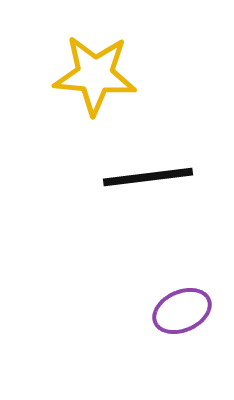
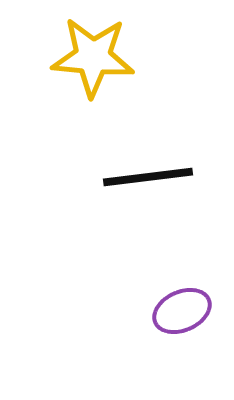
yellow star: moved 2 px left, 18 px up
